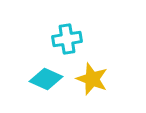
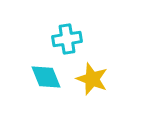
cyan diamond: moved 2 px up; rotated 44 degrees clockwise
